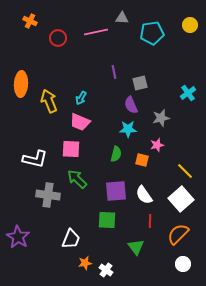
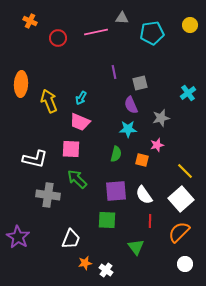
orange semicircle: moved 1 px right, 2 px up
white circle: moved 2 px right
